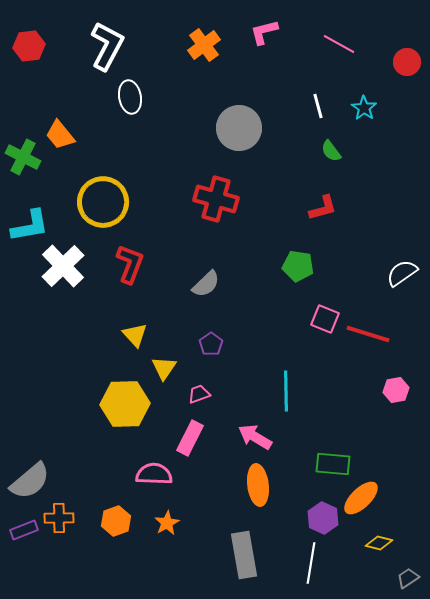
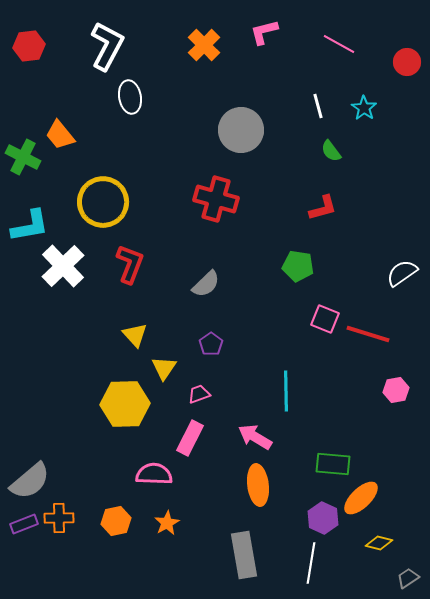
orange cross at (204, 45): rotated 8 degrees counterclockwise
gray circle at (239, 128): moved 2 px right, 2 px down
orange hexagon at (116, 521): rotated 8 degrees clockwise
purple rectangle at (24, 530): moved 6 px up
